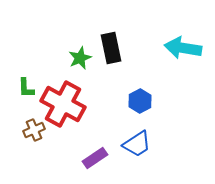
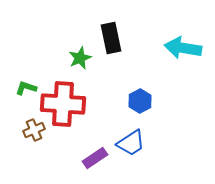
black rectangle: moved 10 px up
green L-shape: rotated 110 degrees clockwise
red cross: rotated 24 degrees counterclockwise
blue trapezoid: moved 6 px left, 1 px up
